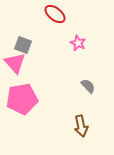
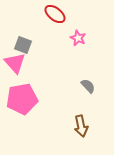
pink star: moved 5 px up
